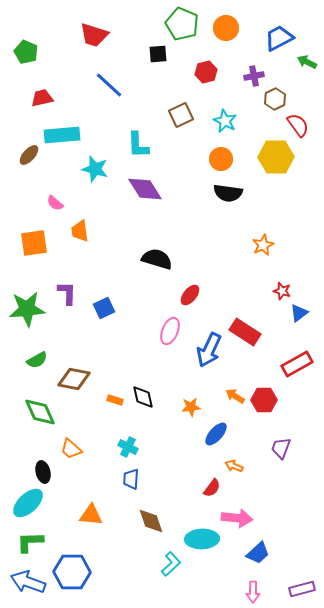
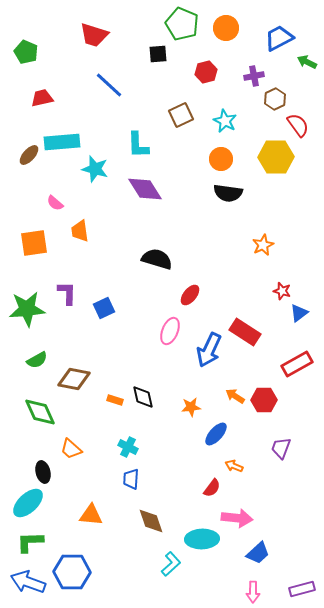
cyan rectangle at (62, 135): moved 7 px down
